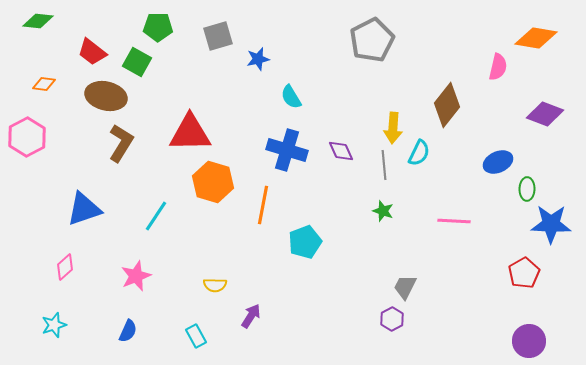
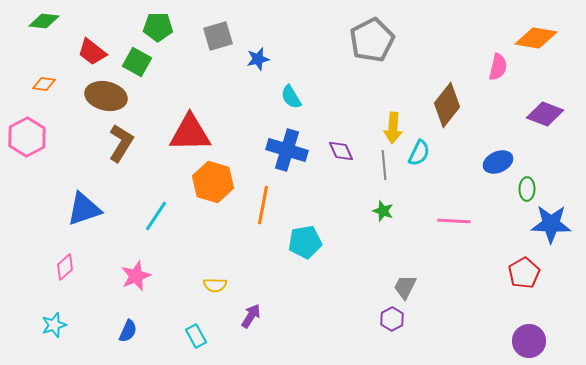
green diamond at (38, 21): moved 6 px right
cyan pentagon at (305, 242): rotated 12 degrees clockwise
